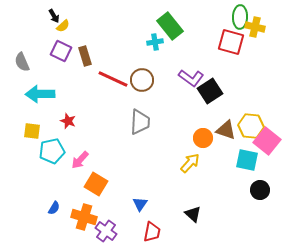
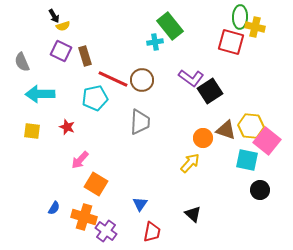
yellow semicircle: rotated 24 degrees clockwise
red star: moved 1 px left, 6 px down
cyan pentagon: moved 43 px right, 53 px up
